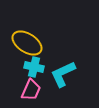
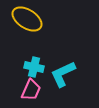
yellow ellipse: moved 24 px up
